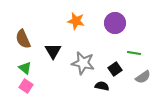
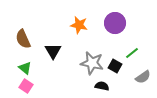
orange star: moved 3 px right, 4 px down
green line: moved 2 px left; rotated 48 degrees counterclockwise
gray star: moved 9 px right
black square: moved 3 px up; rotated 24 degrees counterclockwise
